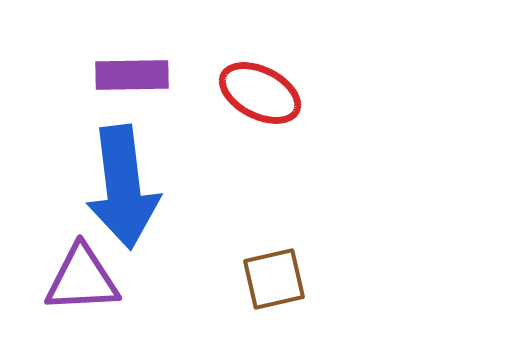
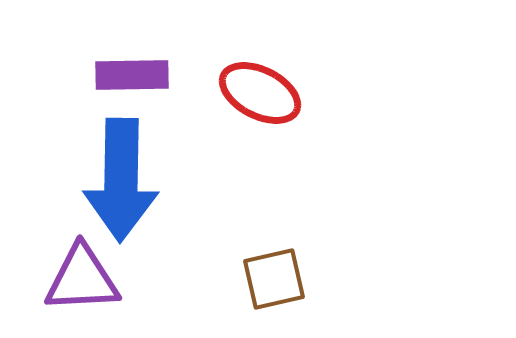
blue arrow: moved 2 px left, 7 px up; rotated 8 degrees clockwise
